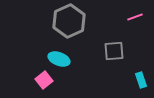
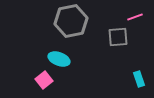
gray hexagon: moved 2 px right; rotated 12 degrees clockwise
gray square: moved 4 px right, 14 px up
cyan rectangle: moved 2 px left, 1 px up
